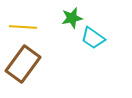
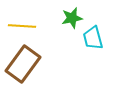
yellow line: moved 1 px left, 1 px up
cyan trapezoid: rotated 40 degrees clockwise
